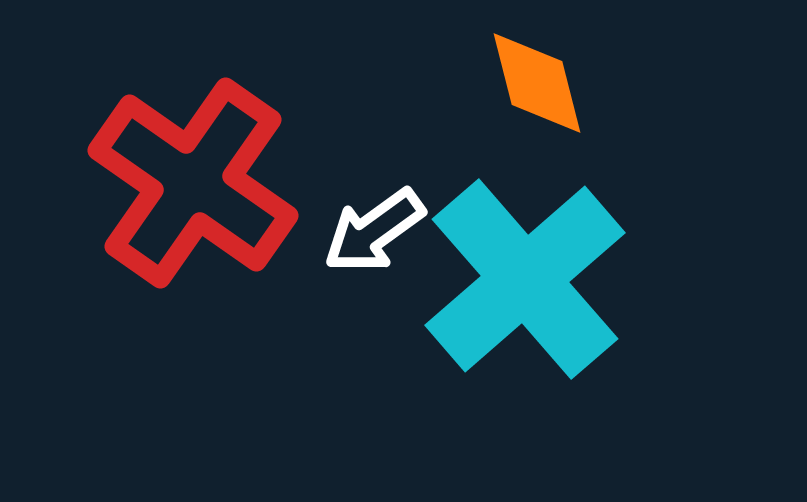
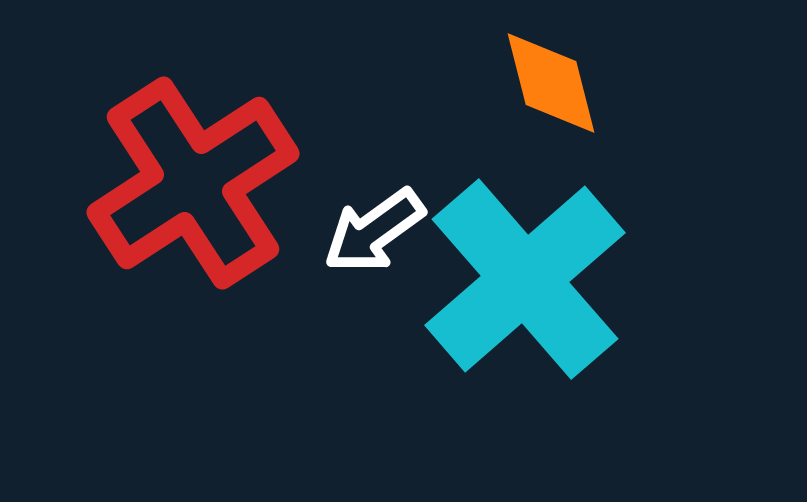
orange diamond: moved 14 px right
red cross: rotated 22 degrees clockwise
